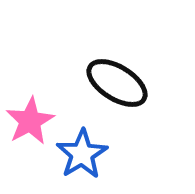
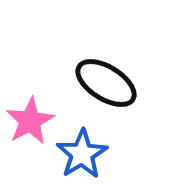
black ellipse: moved 11 px left
